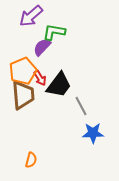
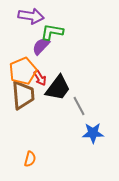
purple arrow: rotated 130 degrees counterclockwise
green L-shape: moved 2 px left
purple semicircle: moved 1 px left, 1 px up
black trapezoid: moved 1 px left, 3 px down
gray line: moved 2 px left
orange semicircle: moved 1 px left, 1 px up
